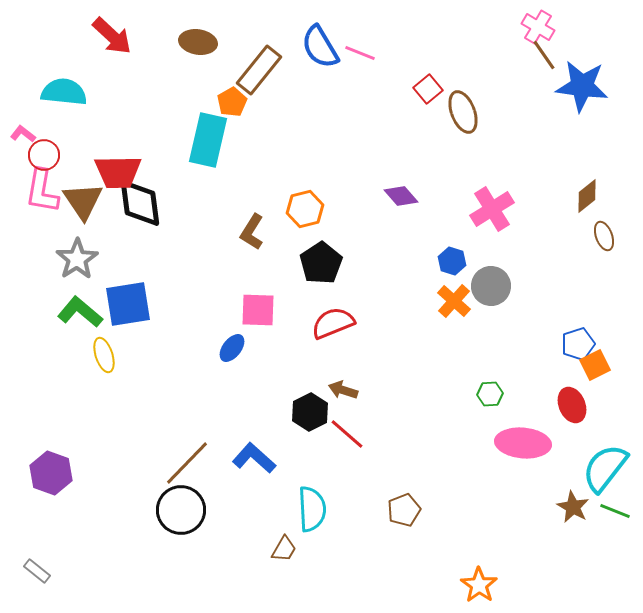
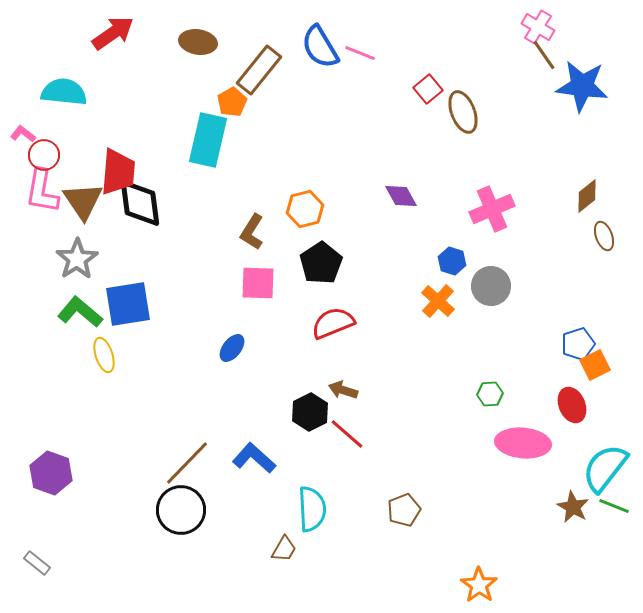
red arrow at (112, 36): moved 1 px right, 3 px up; rotated 78 degrees counterclockwise
red trapezoid at (118, 172): rotated 84 degrees counterclockwise
purple diamond at (401, 196): rotated 12 degrees clockwise
pink cross at (492, 209): rotated 9 degrees clockwise
orange cross at (454, 301): moved 16 px left
pink square at (258, 310): moved 27 px up
green line at (615, 511): moved 1 px left, 5 px up
gray rectangle at (37, 571): moved 8 px up
